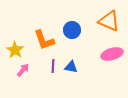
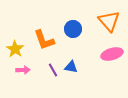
orange triangle: rotated 25 degrees clockwise
blue circle: moved 1 px right, 1 px up
yellow star: moved 1 px up
purple line: moved 4 px down; rotated 32 degrees counterclockwise
pink arrow: rotated 48 degrees clockwise
